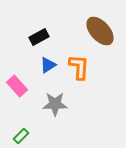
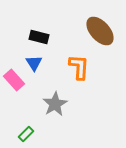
black rectangle: rotated 42 degrees clockwise
blue triangle: moved 14 px left, 2 px up; rotated 30 degrees counterclockwise
pink rectangle: moved 3 px left, 6 px up
gray star: rotated 30 degrees counterclockwise
green rectangle: moved 5 px right, 2 px up
